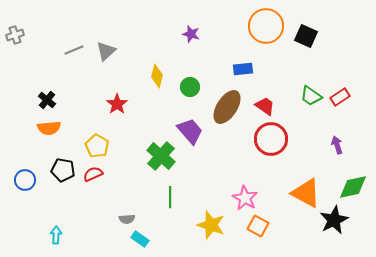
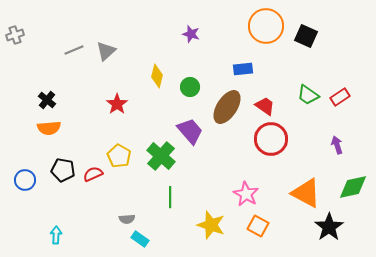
green trapezoid: moved 3 px left, 1 px up
yellow pentagon: moved 22 px right, 10 px down
pink star: moved 1 px right, 4 px up
black star: moved 5 px left, 7 px down; rotated 8 degrees counterclockwise
